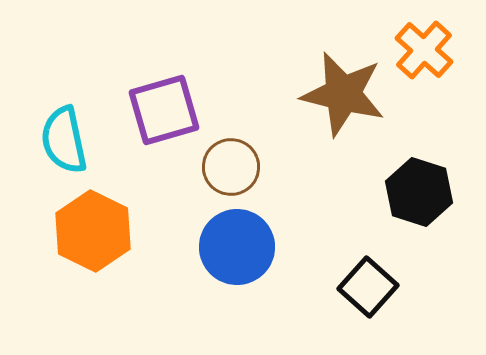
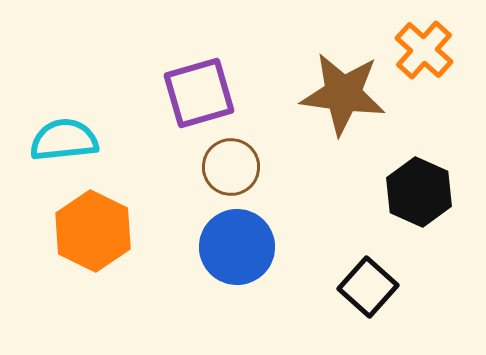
brown star: rotated 6 degrees counterclockwise
purple square: moved 35 px right, 17 px up
cyan semicircle: rotated 96 degrees clockwise
black hexagon: rotated 6 degrees clockwise
